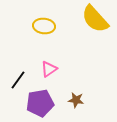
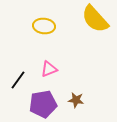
pink triangle: rotated 12 degrees clockwise
purple pentagon: moved 3 px right, 1 px down
